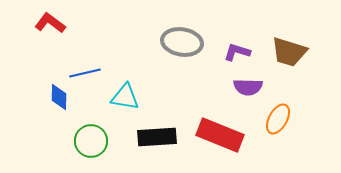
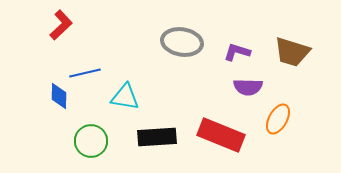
red L-shape: moved 11 px right, 2 px down; rotated 100 degrees clockwise
brown trapezoid: moved 3 px right
blue diamond: moved 1 px up
red rectangle: moved 1 px right
